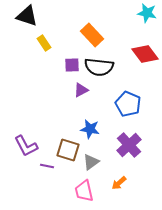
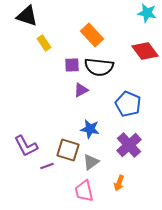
red diamond: moved 3 px up
purple line: rotated 32 degrees counterclockwise
orange arrow: rotated 28 degrees counterclockwise
